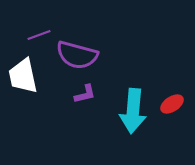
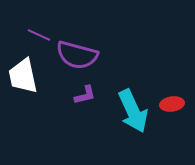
purple line: rotated 45 degrees clockwise
purple L-shape: moved 1 px down
red ellipse: rotated 25 degrees clockwise
cyan arrow: rotated 30 degrees counterclockwise
